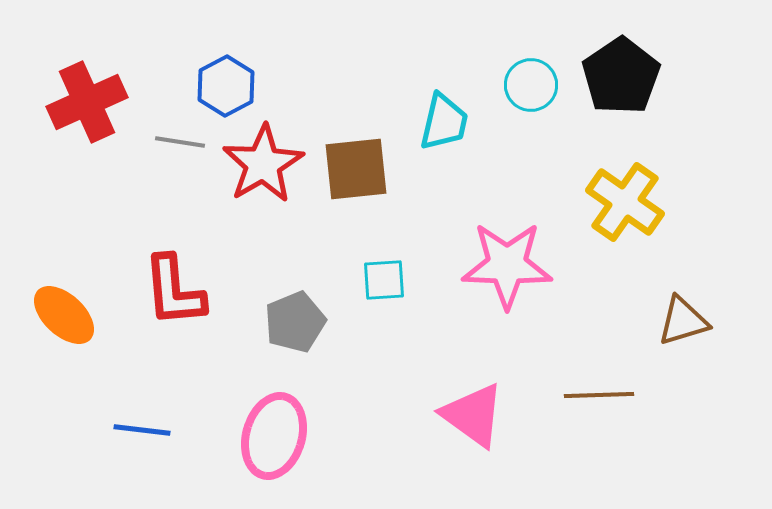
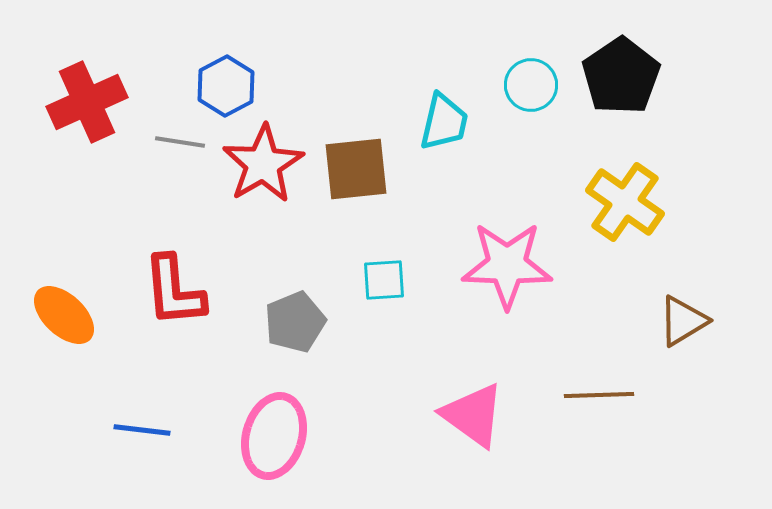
brown triangle: rotated 14 degrees counterclockwise
